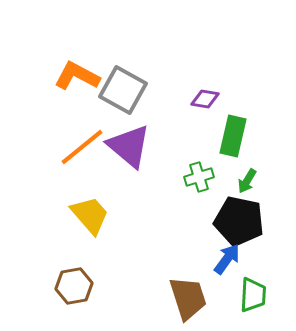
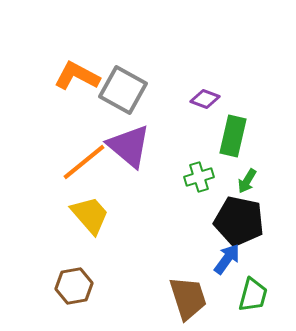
purple diamond: rotated 12 degrees clockwise
orange line: moved 2 px right, 15 px down
green trapezoid: rotated 12 degrees clockwise
